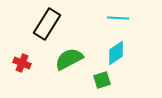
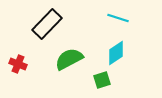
cyan line: rotated 15 degrees clockwise
black rectangle: rotated 12 degrees clockwise
red cross: moved 4 px left, 1 px down
